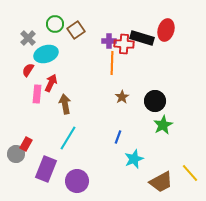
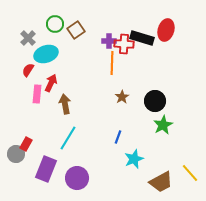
purple circle: moved 3 px up
